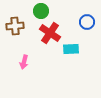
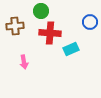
blue circle: moved 3 px right
red cross: rotated 30 degrees counterclockwise
cyan rectangle: rotated 21 degrees counterclockwise
pink arrow: rotated 24 degrees counterclockwise
